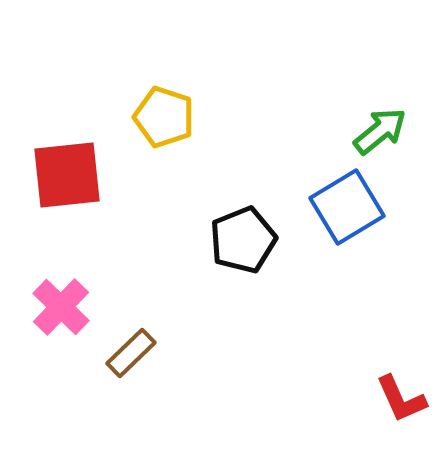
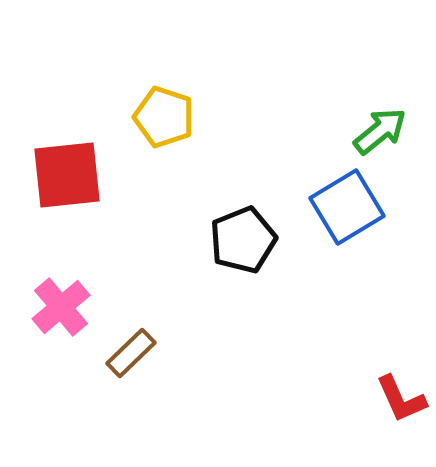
pink cross: rotated 6 degrees clockwise
